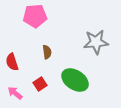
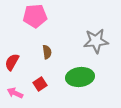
gray star: moved 1 px up
red semicircle: rotated 48 degrees clockwise
green ellipse: moved 5 px right, 3 px up; rotated 40 degrees counterclockwise
pink arrow: rotated 14 degrees counterclockwise
